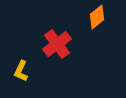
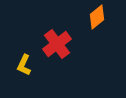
yellow L-shape: moved 3 px right, 6 px up
